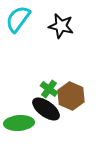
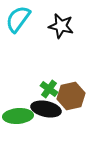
brown hexagon: rotated 24 degrees clockwise
black ellipse: rotated 24 degrees counterclockwise
green ellipse: moved 1 px left, 7 px up
